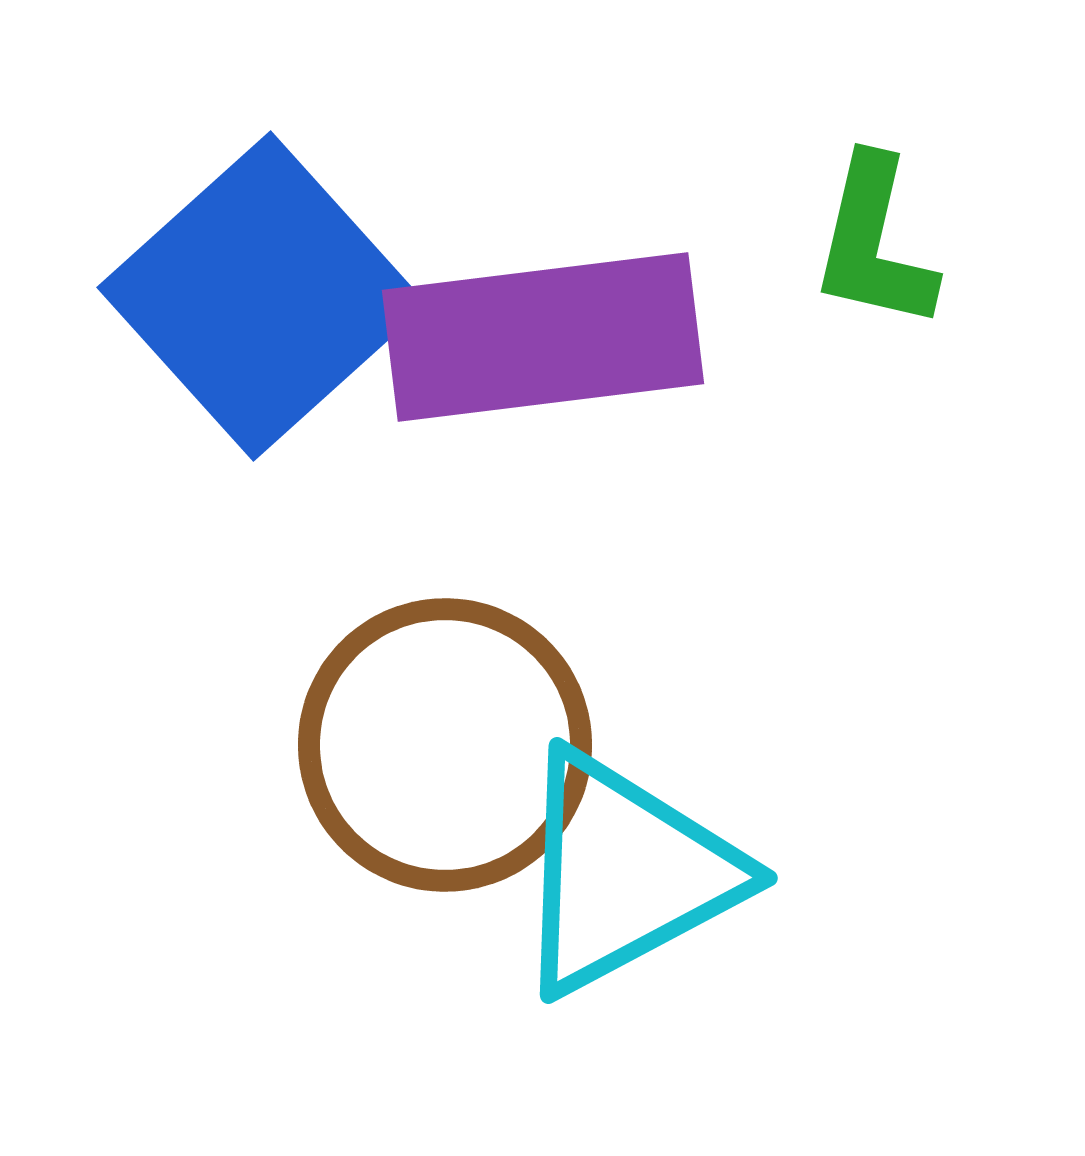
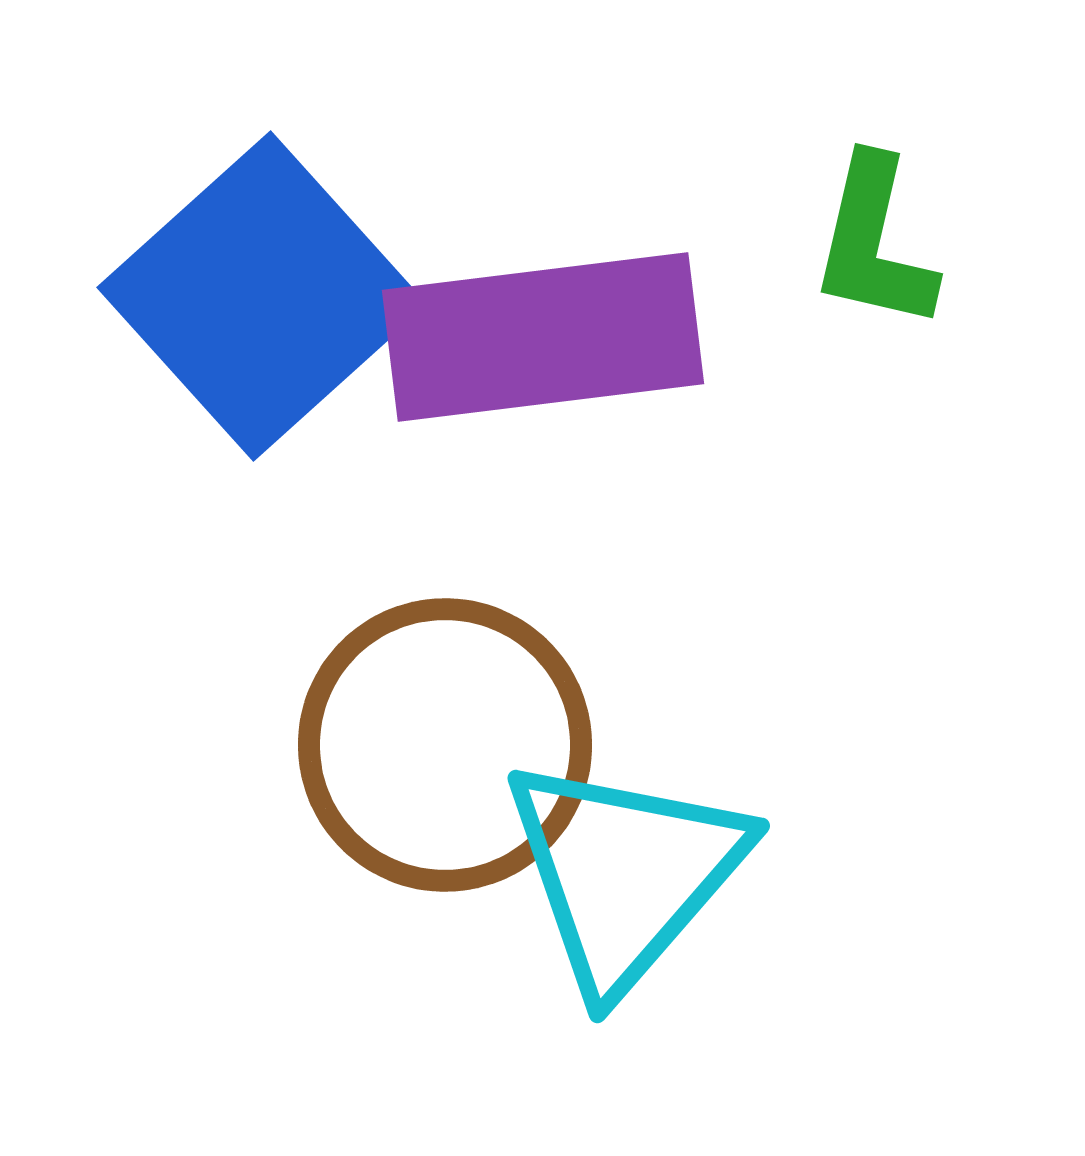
cyan triangle: rotated 21 degrees counterclockwise
